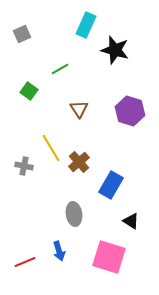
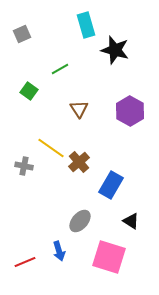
cyan rectangle: rotated 40 degrees counterclockwise
purple hexagon: rotated 12 degrees clockwise
yellow line: rotated 24 degrees counterclockwise
gray ellipse: moved 6 px right, 7 px down; rotated 50 degrees clockwise
